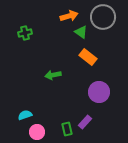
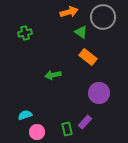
orange arrow: moved 4 px up
purple circle: moved 1 px down
